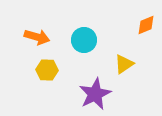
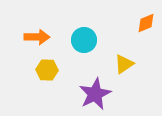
orange diamond: moved 2 px up
orange arrow: rotated 15 degrees counterclockwise
